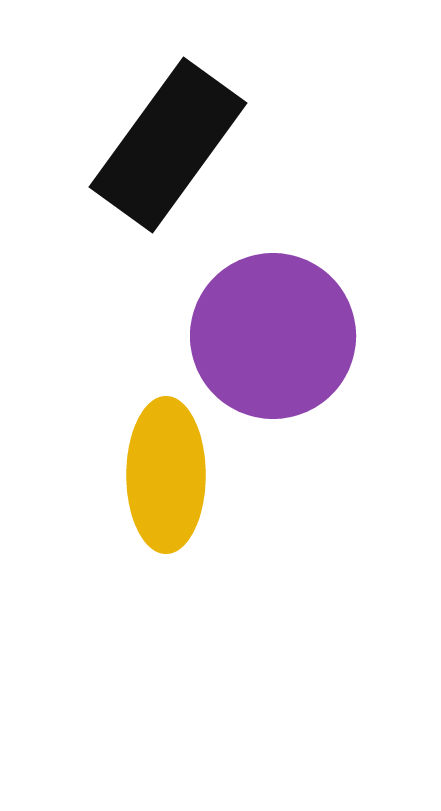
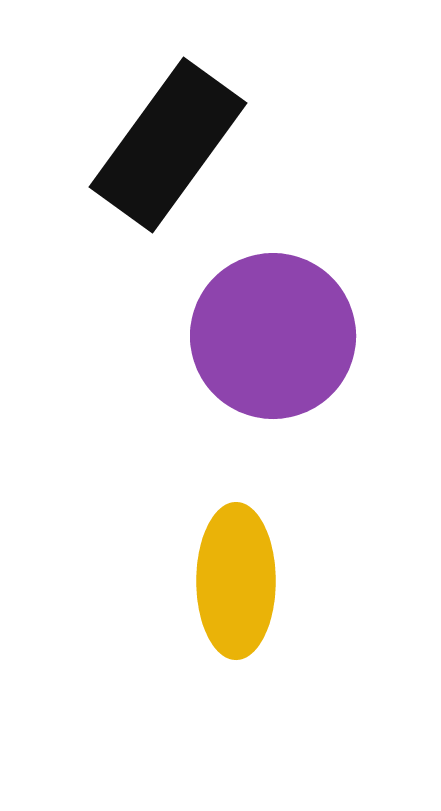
yellow ellipse: moved 70 px right, 106 px down
